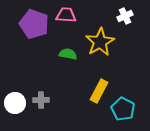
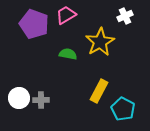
pink trapezoid: rotated 35 degrees counterclockwise
white circle: moved 4 px right, 5 px up
